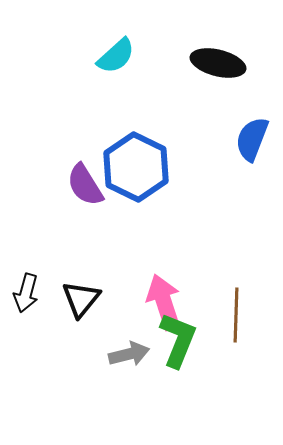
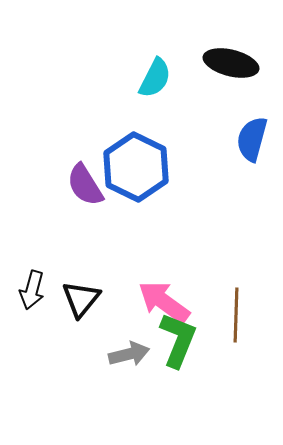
cyan semicircle: moved 39 px right, 22 px down; rotated 21 degrees counterclockwise
black ellipse: moved 13 px right
blue semicircle: rotated 6 degrees counterclockwise
black arrow: moved 6 px right, 3 px up
pink arrow: rotated 36 degrees counterclockwise
